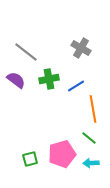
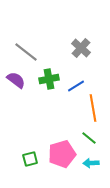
gray cross: rotated 12 degrees clockwise
orange line: moved 1 px up
